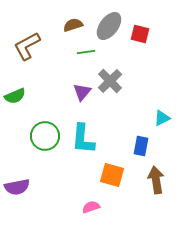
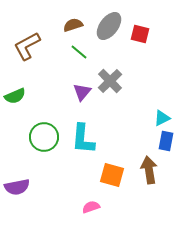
green line: moved 7 px left; rotated 48 degrees clockwise
green circle: moved 1 px left, 1 px down
blue rectangle: moved 25 px right, 5 px up
brown arrow: moved 7 px left, 10 px up
